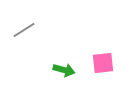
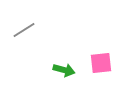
pink square: moved 2 px left
